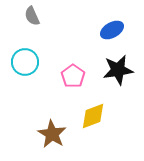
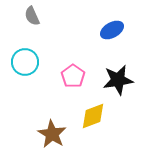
black star: moved 10 px down
